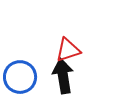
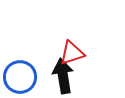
red triangle: moved 4 px right, 3 px down
